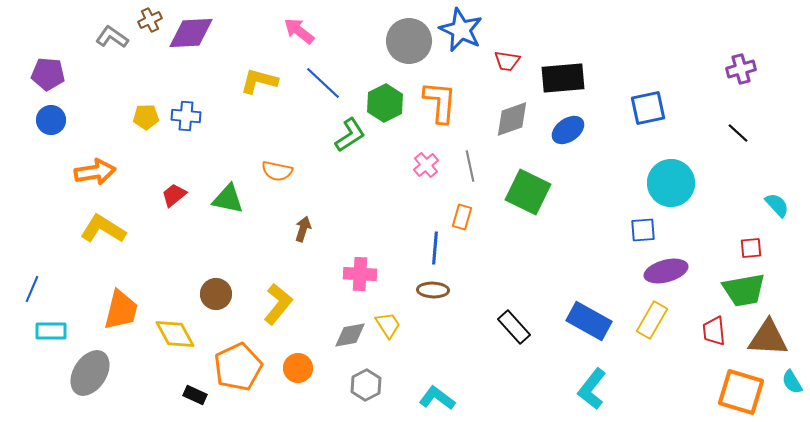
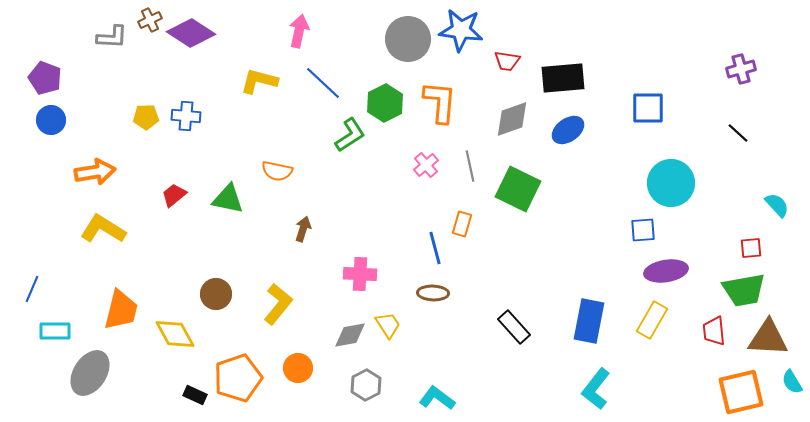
blue star at (461, 30): rotated 18 degrees counterclockwise
pink arrow at (299, 31): rotated 64 degrees clockwise
purple diamond at (191, 33): rotated 36 degrees clockwise
gray L-shape at (112, 37): rotated 148 degrees clockwise
gray circle at (409, 41): moved 1 px left, 2 px up
purple pentagon at (48, 74): moved 3 px left, 4 px down; rotated 16 degrees clockwise
blue square at (648, 108): rotated 12 degrees clockwise
green square at (528, 192): moved 10 px left, 3 px up
orange rectangle at (462, 217): moved 7 px down
blue line at (435, 248): rotated 20 degrees counterclockwise
purple ellipse at (666, 271): rotated 6 degrees clockwise
brown ellipse at (433, 290): moved 3 px down
blue rectangle at (589, 321): rotated 72 degrees clockwise
cyan rectangle at (51, 331): moved 4 px right
orange pentagon at (238, 367): moved 11 px down; rotated 6 degrees clockwise
cyan L-shape at (592, 389): moved 4 px right
orange square at (741, 392): rotated 30 degrees counterclockwise
